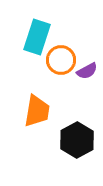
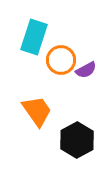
cyan rectangle: moved 3 px left
purple semicircle: moved 1 px left, 1 px up
orange trapezoid: rotated 44 degrees counterclockwise
